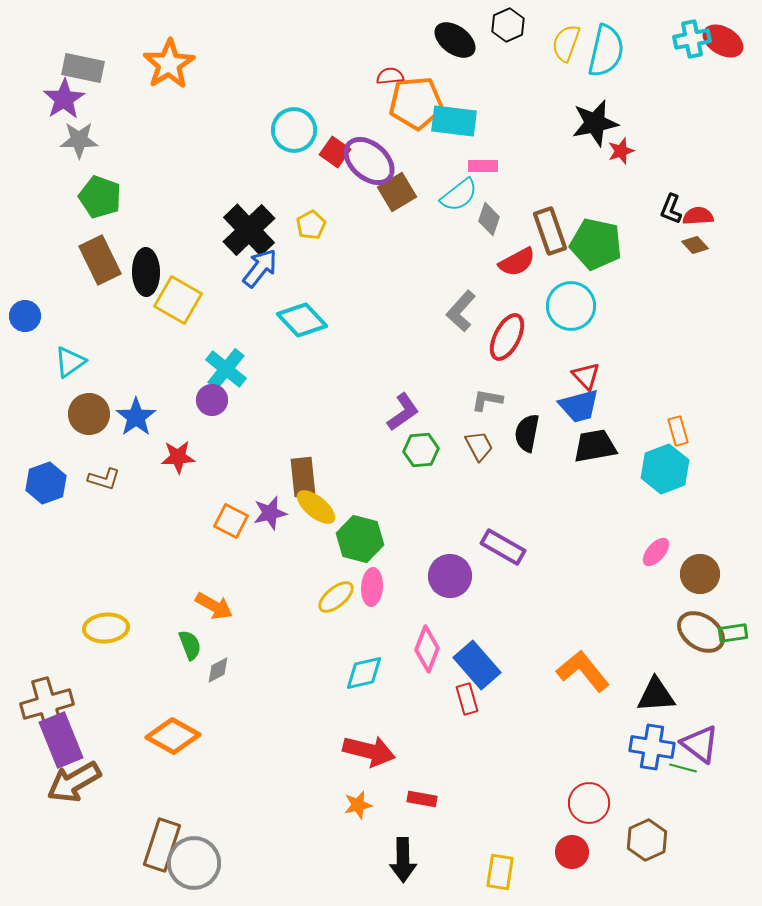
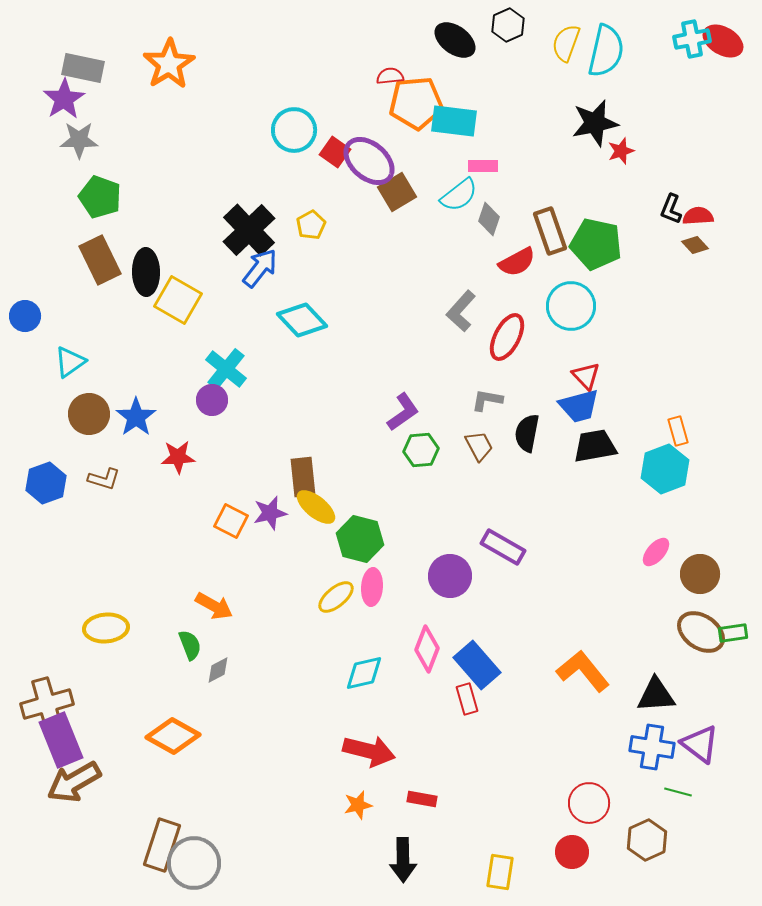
green line at (683, 768): moved 5 px left, 24 px down
